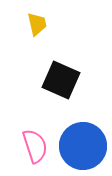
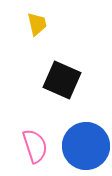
black square: moved 1 px right
blue circle: moved 3 px right
